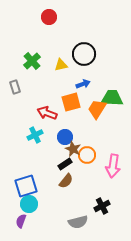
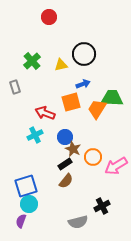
red arrow: moved 2 px left
orange circle: moved 6 px right, 2 px down
pink arrow: moved 3 px right; rotated 50 degrees clockwise
